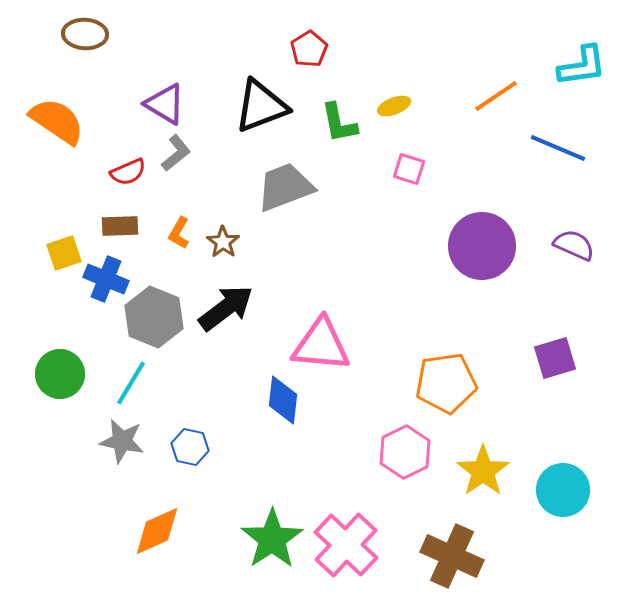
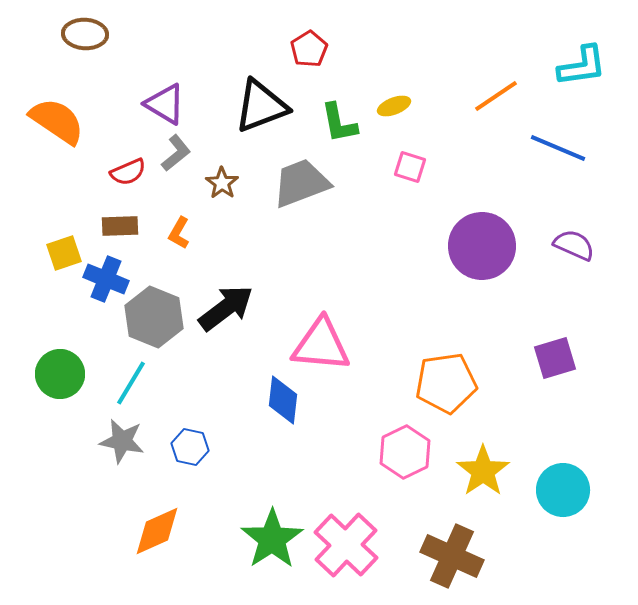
pink square: moved 1 px right, 2 px up
gray trapezoid: moved 16 px right, 4 px up
brown star: moved 1 px left, 59 px up
